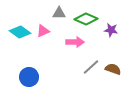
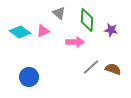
gray triangle: rotated 40 degrees clockwise
green diamond: moved 1 px right, 1 px down; rotated 70 degrees clockwise
